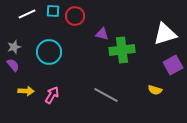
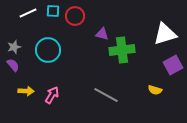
white line: moved 1 px right, 1 px up
cyan circle: moved 1 px left, 2 px up
